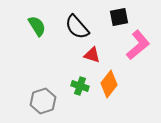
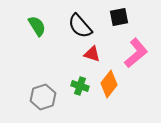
black semicircle: moved 3 px right, 1 px up
pink L-shape: moved 2 px left, 8 px down
red triangle: moved 1 px up
gray hexagon: moved 4 px up
